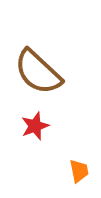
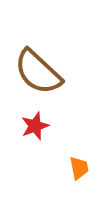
orange trapezoid: moved 3 px up
